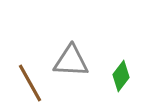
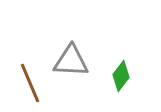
brown line: rotated 6 degrees clockwise
